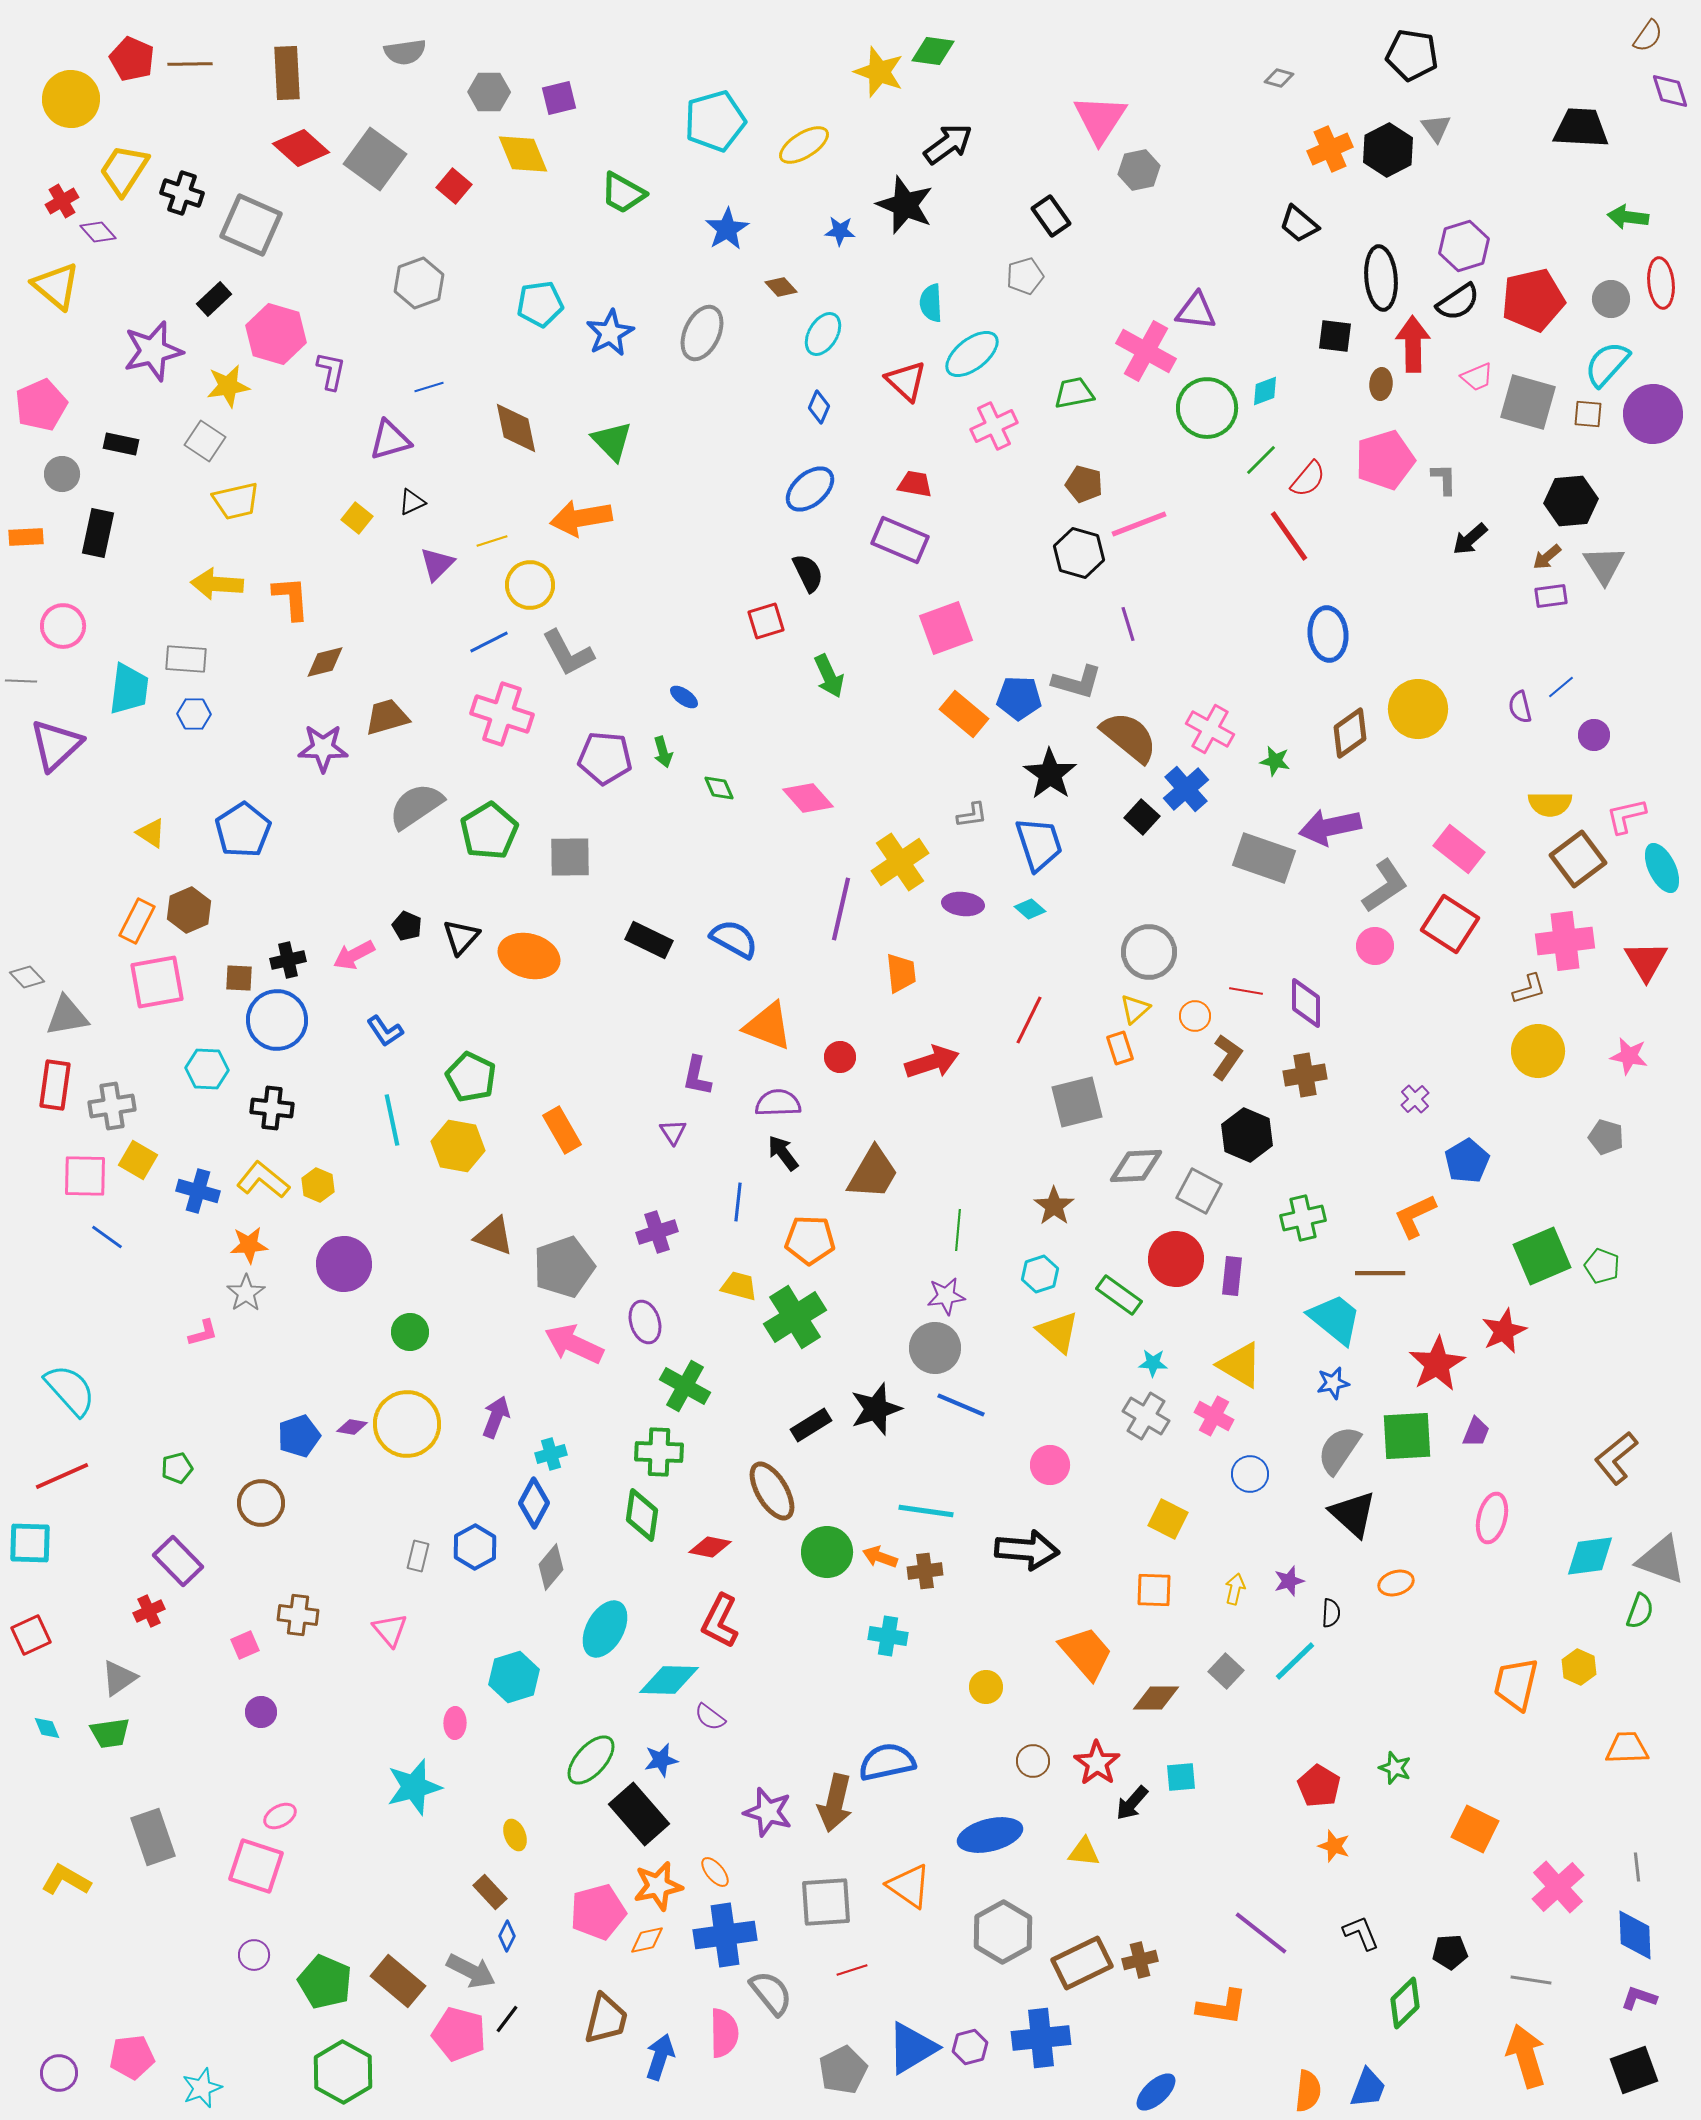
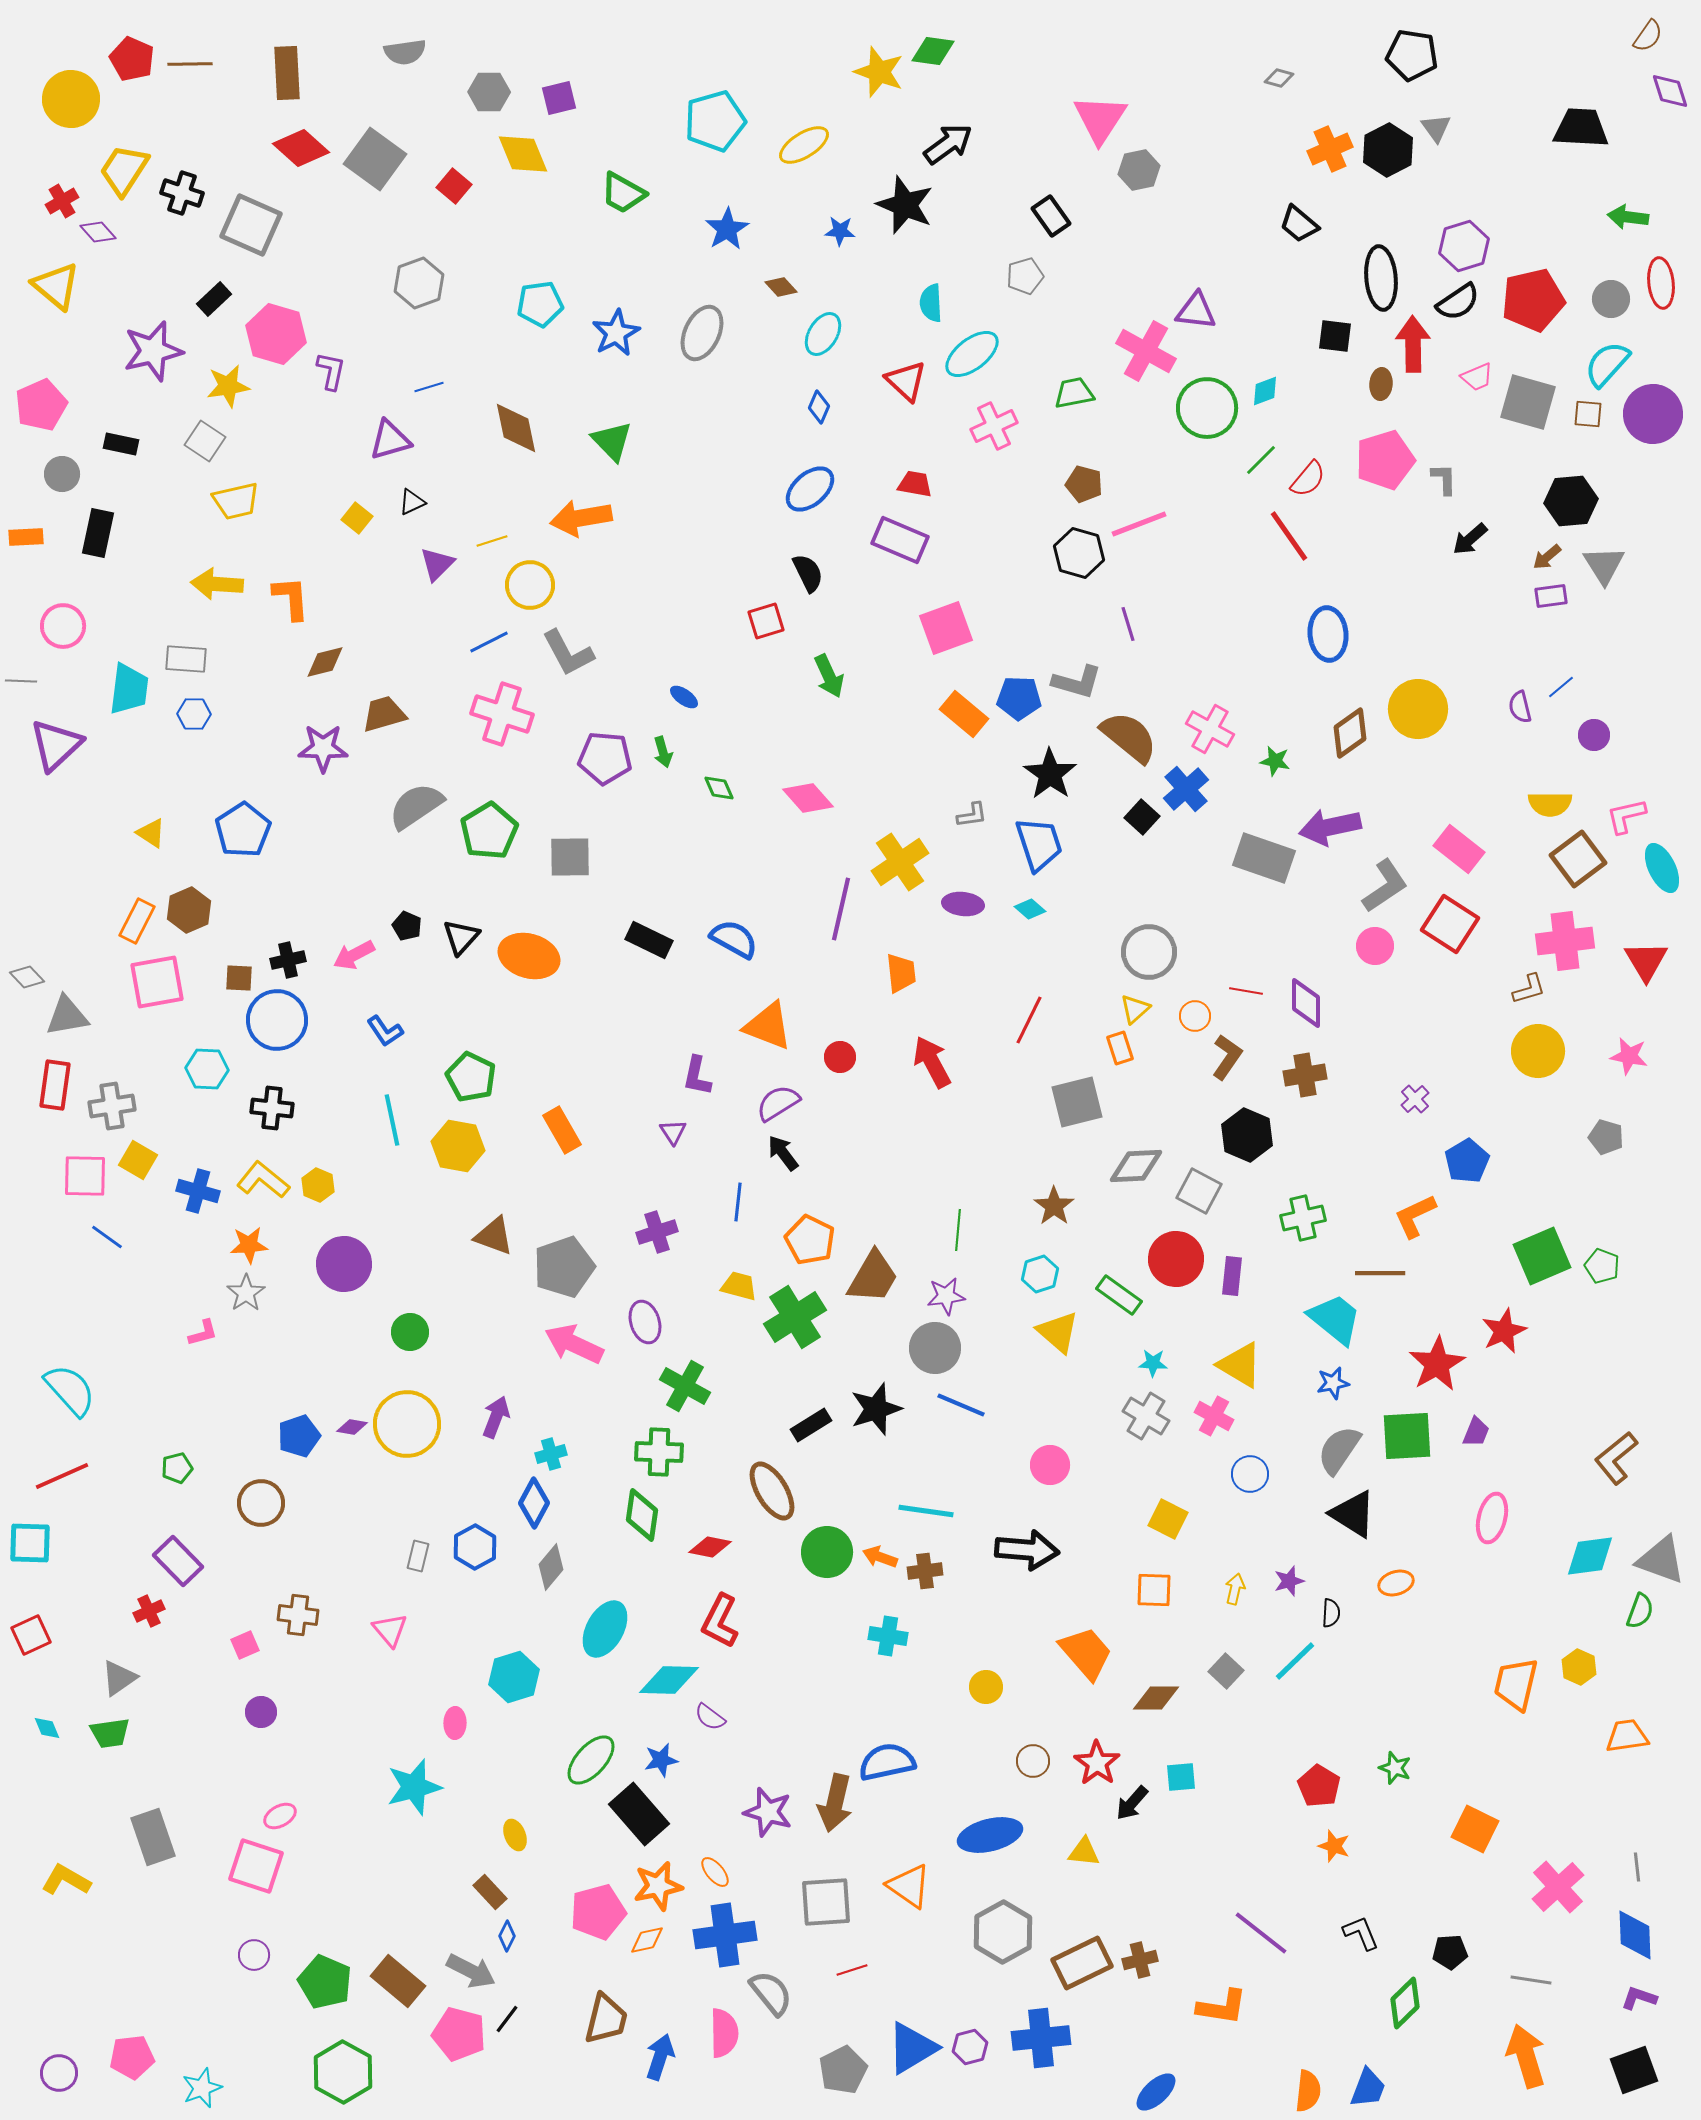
blue star at (610, 333): moved 6 px right
brown trapezoid at (387, 717): moved 3 px left, 3 px up
red arrow at (932, 1062): rotated 100 degrees counterclockwise
purple semicircle at (778, 1103): rotated 30 degrees counterclockwise
brown trapezoid at (873, 1173): moved 104 px down
orange pentagon at (810, 1240): rotated 24 degrees clockwise
black triangle at (1353, 1514): rotated 10 degrees counterclockwise
orange trapezoid at (1627, 1748): moved 12 px up; rotated 6 degrees counterclockwise
